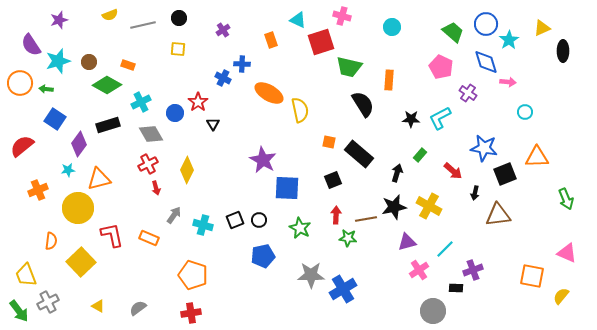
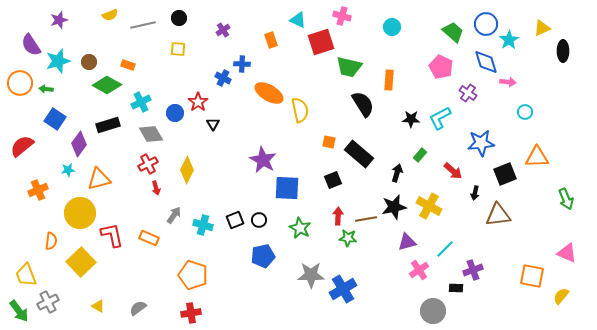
blue star at (484, 148): moved 3 px left, 5 px up; rotated 16 degrees counterclockwise
yellow circle at (78, 208): moved 2 px right, 5 px down
red arrow at (336, 215): moved 2 px right, 1 px down
